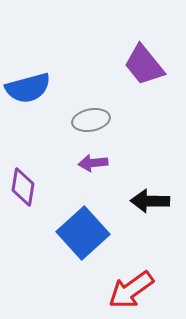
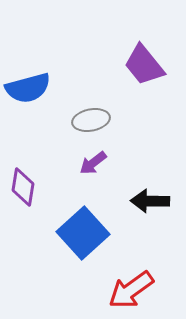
purple arrow: rotated 32 degrees counterclockwise
